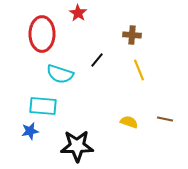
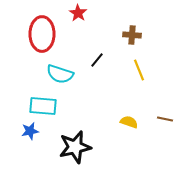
black star: moved 2 px left, 1 px down; rotated 12 degrees counterclockwise
